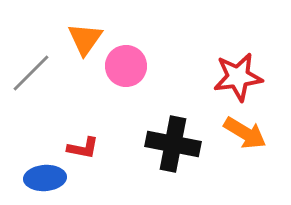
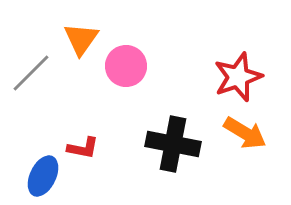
orange triangle: moved 4 px left
red star: rotated 12 degrees counterclockwise
blue ellipse: moved 2 px left, 2 px up; rotated 60 degrees counterclockwise
